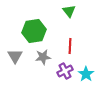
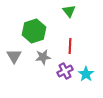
green hexagon: rotated 10 degrees counterclockwise
gray triangle: moved 1 px left
